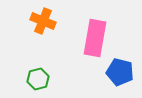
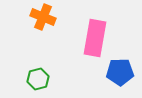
orange cross: moved 4 px up
blue pentagon: rotated 16 degrees counterclockwise
